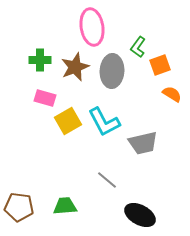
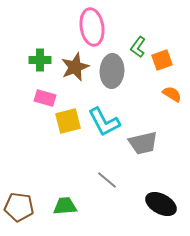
orange square: moved 2 px right, 5 px up
yellow square: rotated 16 degrees clockwise
black ellipse: moved 21 px right, 11 px up
